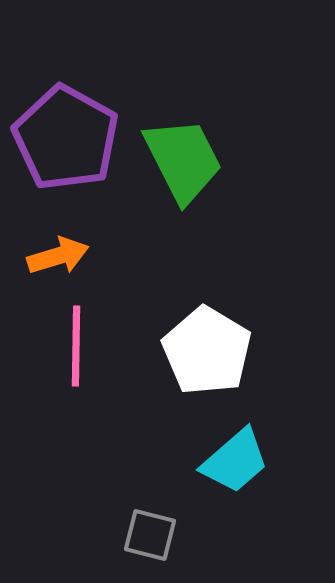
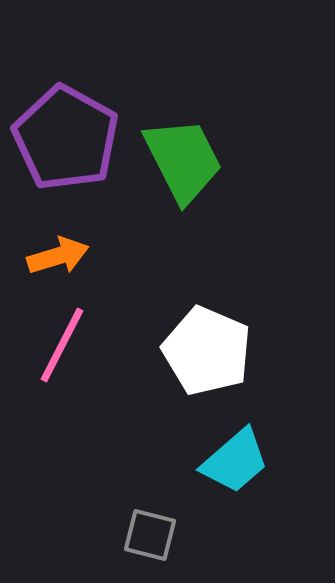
pink line: moved 14 px left, 1 px up; rotated 26 degrees clockwise
white pentagon: rotated 8 degrees counterclockwise
